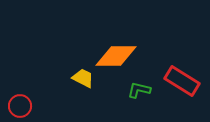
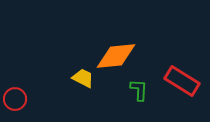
orange diamond: rotated 6 degrees counterclockwise
green L-shape: rotated 80 degrees clockwise
red circle: moved 5 px left, 7 px up
